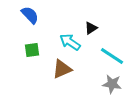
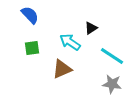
green square: moved 2 px up
